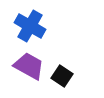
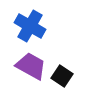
purple trapezoid: moved 2 px right
